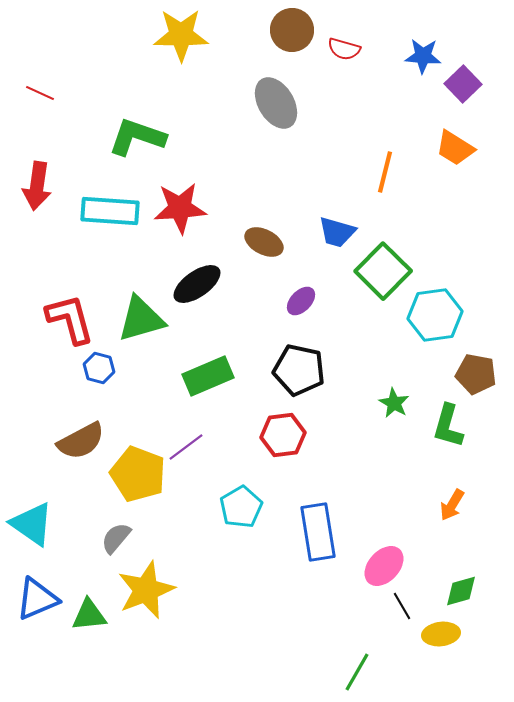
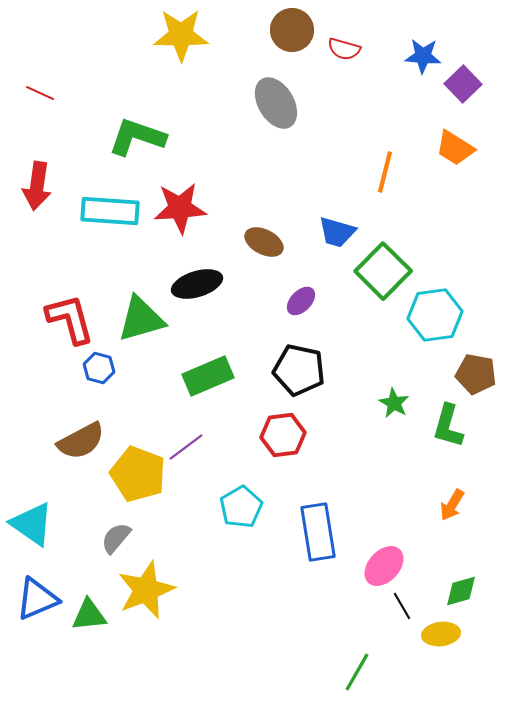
black ellipse at (197, 284): rotated 18 degrees clockwise
